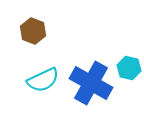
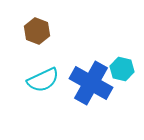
brown hexagon: moved 4 px right
cyan hexagon: moved 7 px left, 1 px down
